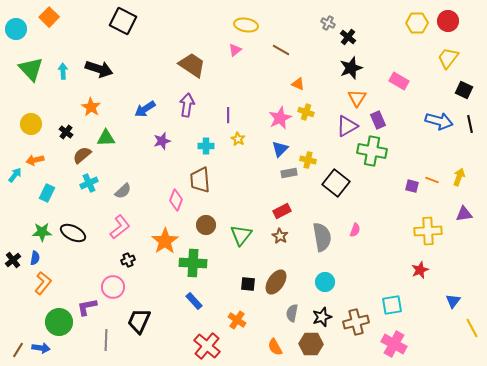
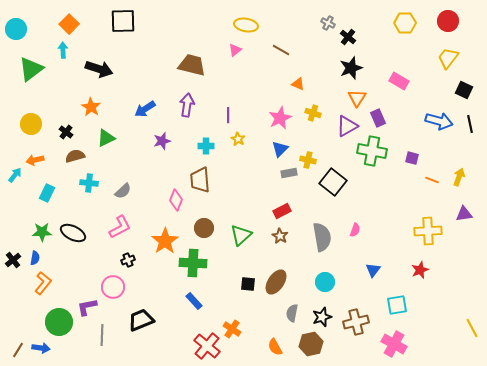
orange square at (49, 17): moved 20 px right, 7 px down
black square at (123, 21): rotated 28 degrees counterclockwise
yellow hexagon at (417, 23): moved 12 px left
brown trapezoid at (192, 65): rotated 20 degrees counterclockwise
green triangle at (31, 69): rotated 36 degrees clockwise
cyan arrow at (63, 71): moved 21 px up
yellow cross at (306, 112): moved 7 px right, 1 px down
purple rectangle at (378, 120): moved 2 px up
green triangle at (106, 138): rotated 24 degrees counterclockwise
brown semicircle at (82, 155): moved 7 px left, 1 px down; rotated 24 degrees clockwise
cyan cross at (89, 183): rotated 30 degrees clockwise
black square at (336, 183): moved 3 px left, 1 px up
purple square at (412, 186): moved 28 px up
brown circle at (206, 225): moved 2 px left, 3 px down
pink L-shape at (120, 227): rotated 10 degrees clockwise
green triangle at (241, 235): rotated 10 degrees clockwise
blue triangle at (453, 301): moved 80 px left, 31 px up
cyan square at (392, 305): moved 5 px right
orange cross at (237, 320): moved 5 px left, 9 px down
black trapezoid at (139, 321): moved 2 px right, 1 px up; rotated 44 degrees clockwise
gray line at (106, 340): moved 4 px left, 5 px up
brown hexagon at (311, 344): rotated 15 degrees counterclockwise
